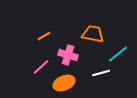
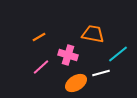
orange line: moved 5 px left, 1 px down
orange ellipse: moved 12 px right; rotated 10 degrees counterclockwise
